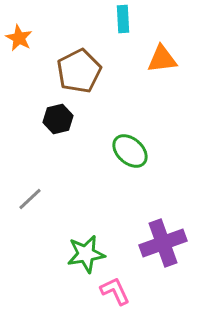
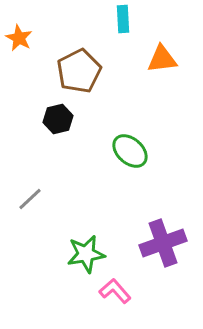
pink L-shape: rotated 16 degrees counterclockwise
